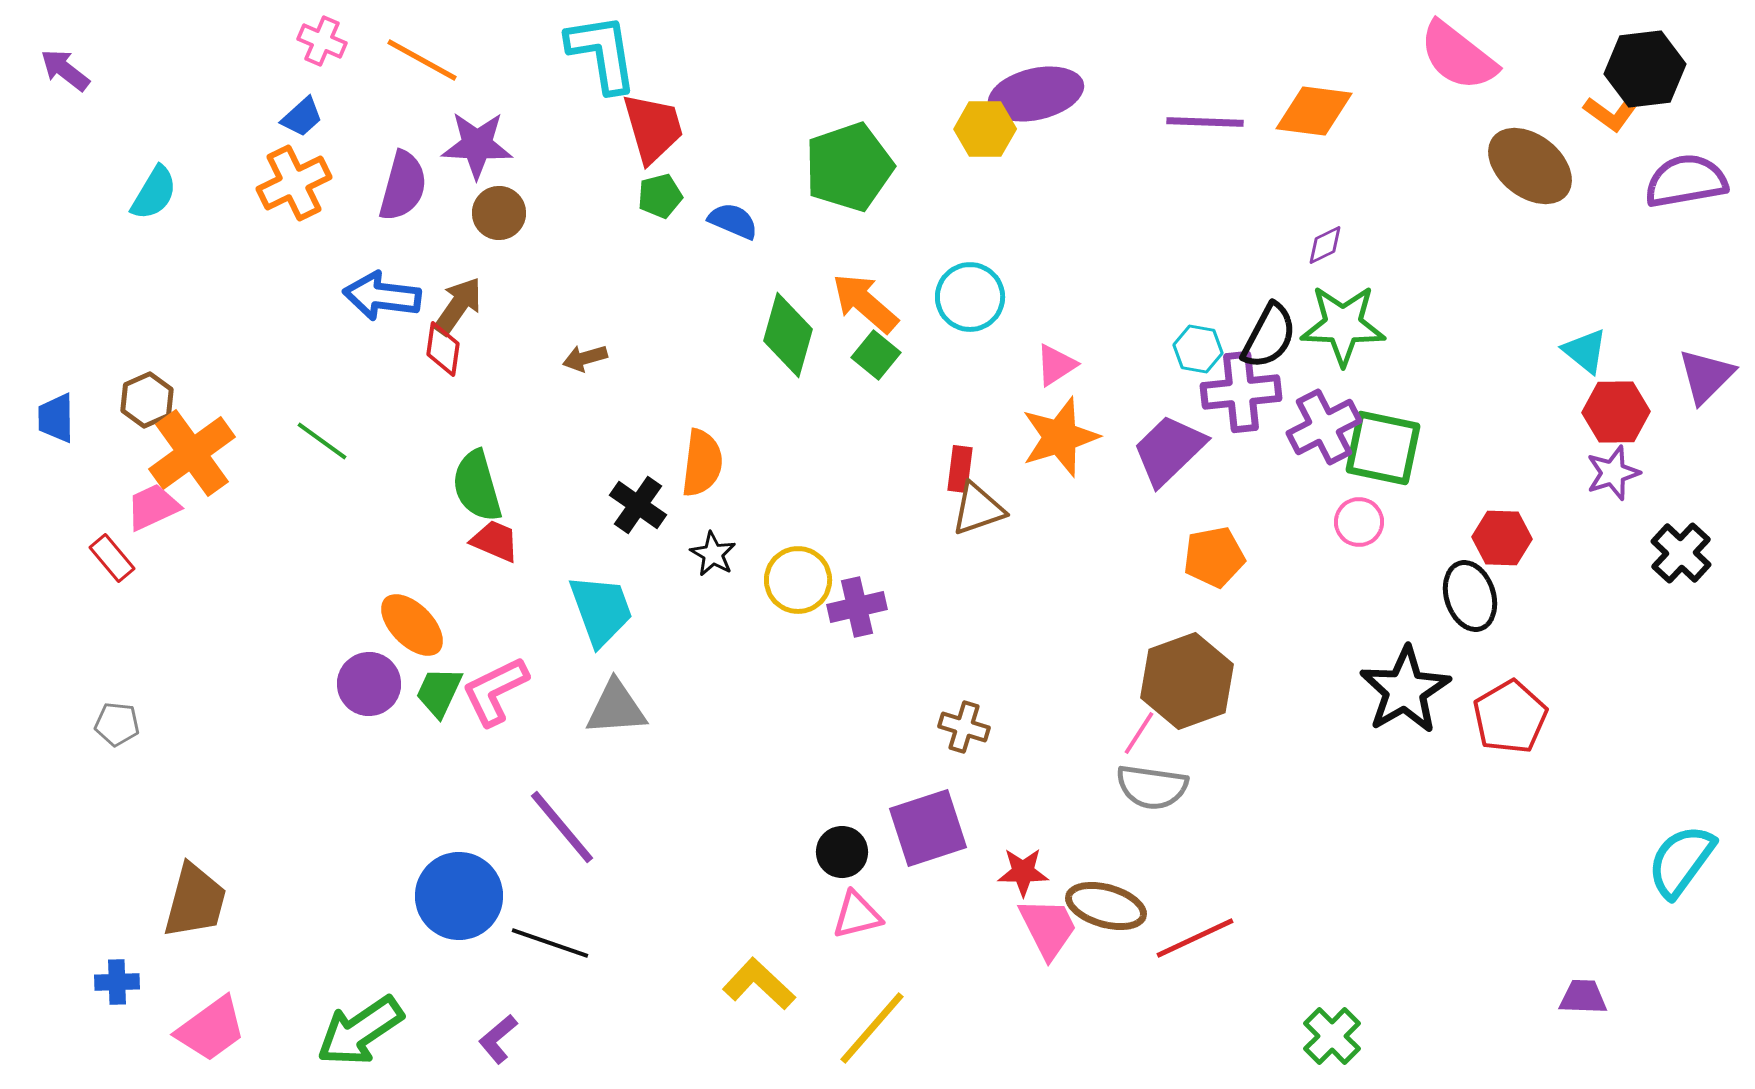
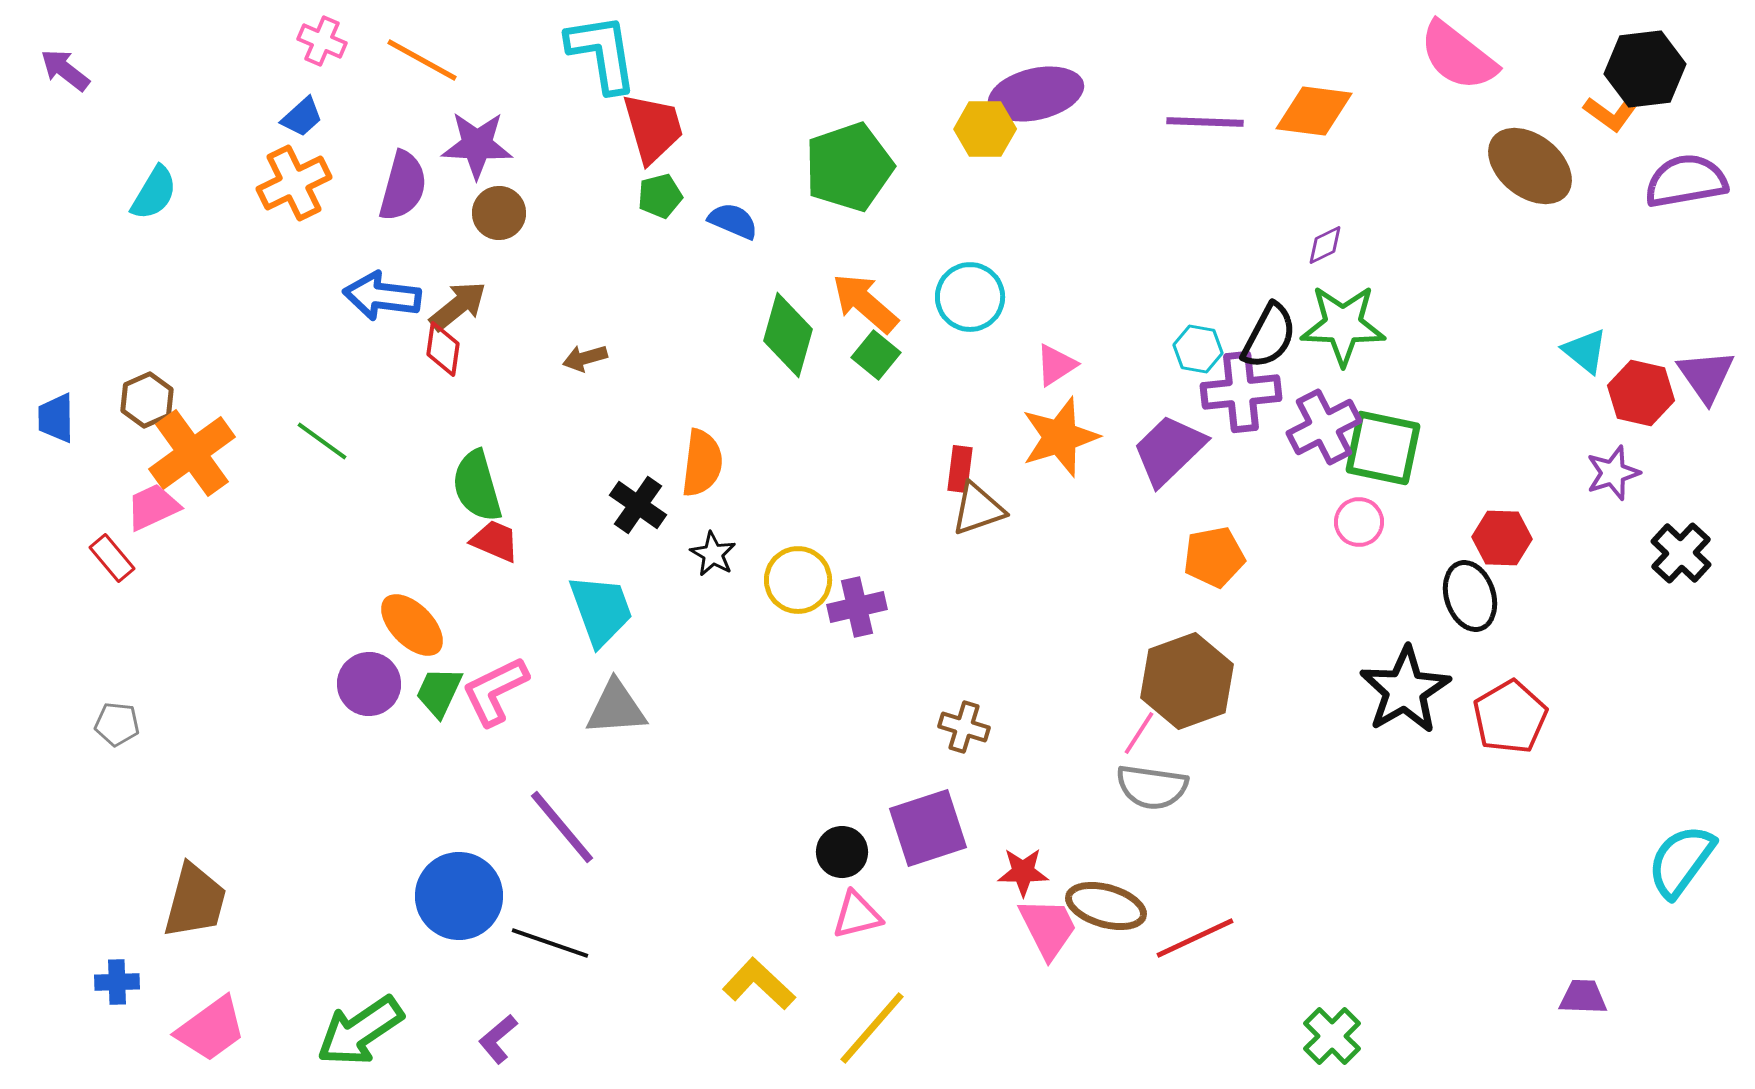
brown arrow at (458, 306): rotated 16 degrees clockwise
purple triangle at (1706, 376): rotated 20 degrees counterclockwise
red hexagon at (1616, 412): moved 25 px right, 19 px up; rotated 14 degrees clockwise
